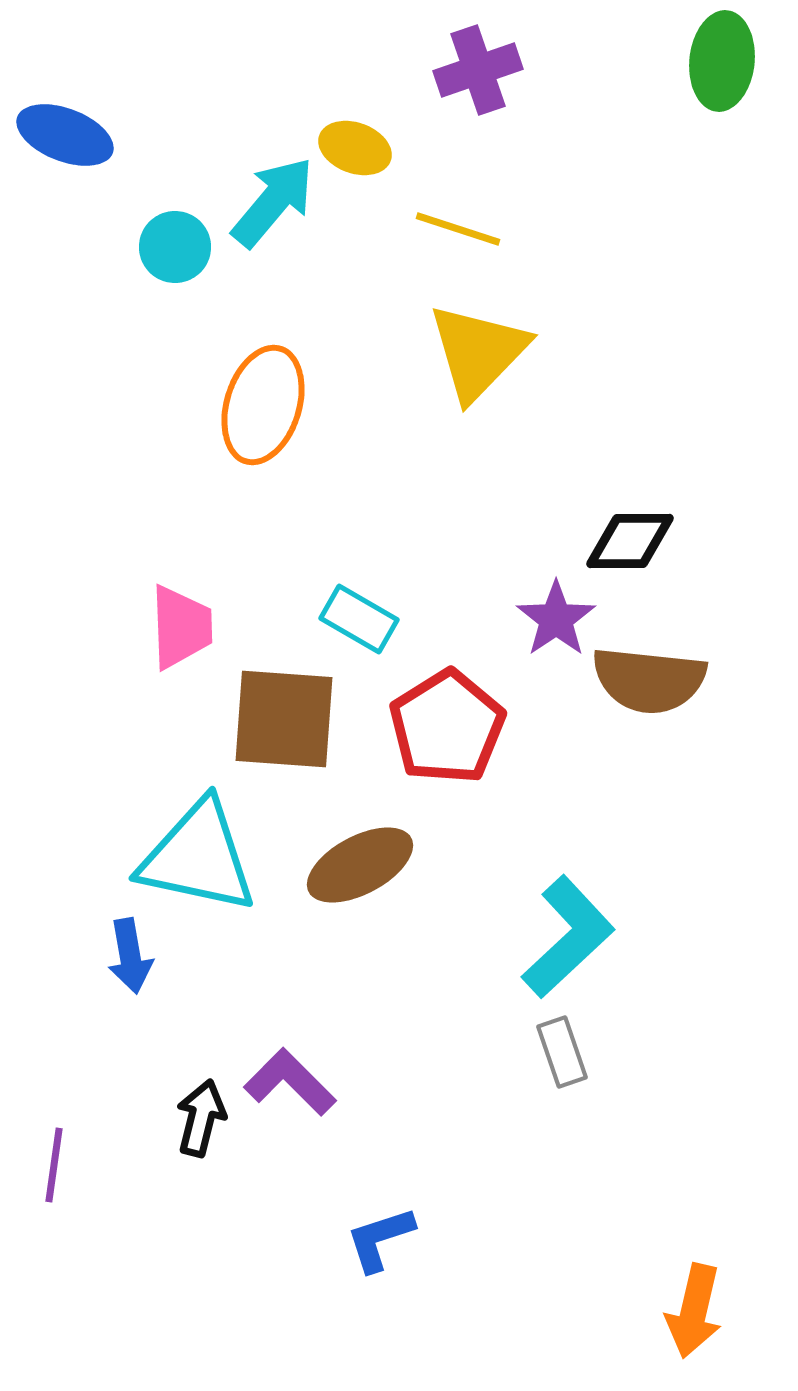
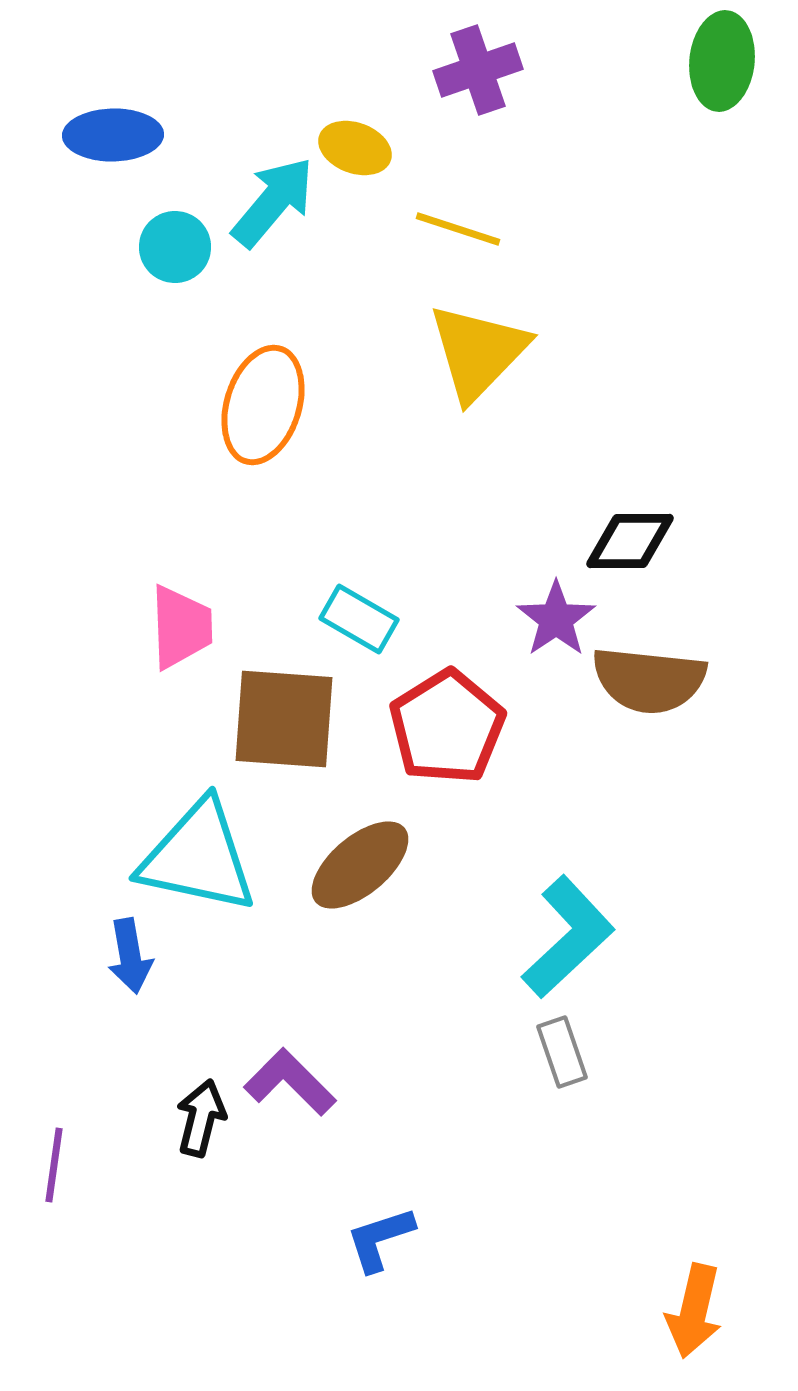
blue ellipse: moved 48 px right; rotated 22 degrees counterclockwise
brown ellipse: rotated 12 degrees counterclockwise
